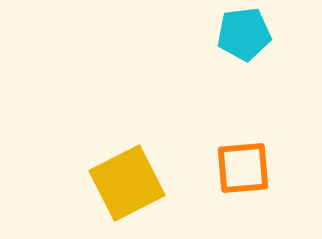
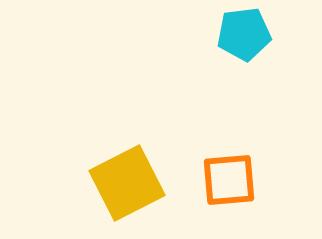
orange square: moved 14 px left, 12 px down
